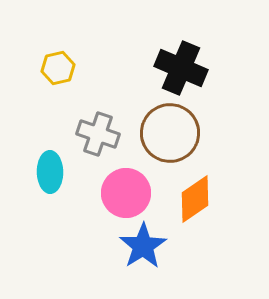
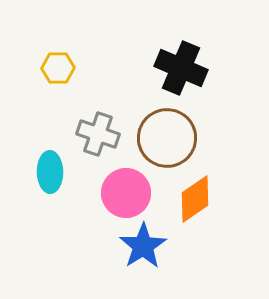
yellow hexagon: rotated 12 degrees clockwise
brown circle: moved 3 px left, 5 px down
